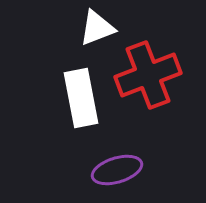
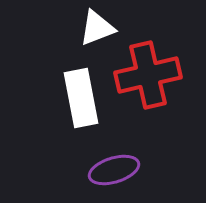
red cross: rotated 8 degrees clockwise
purple ellipse: moved 3 px left
